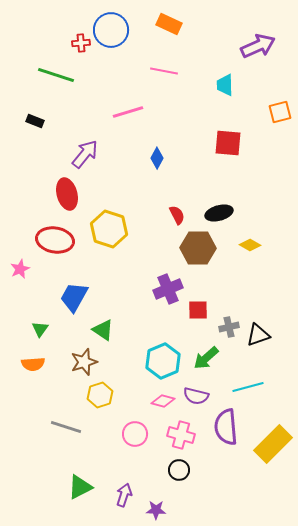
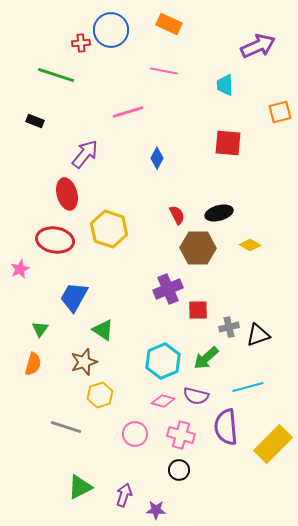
orange semicircle at (33, 364): rotated 70 degrees counterclockwise
